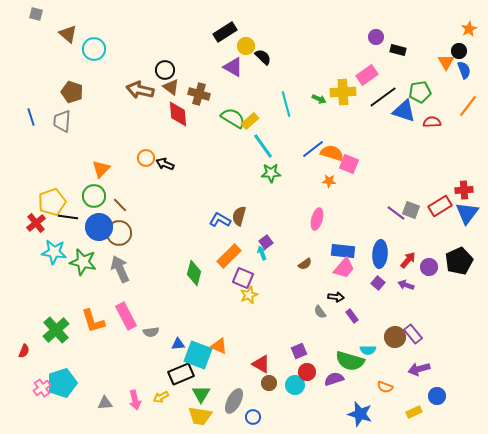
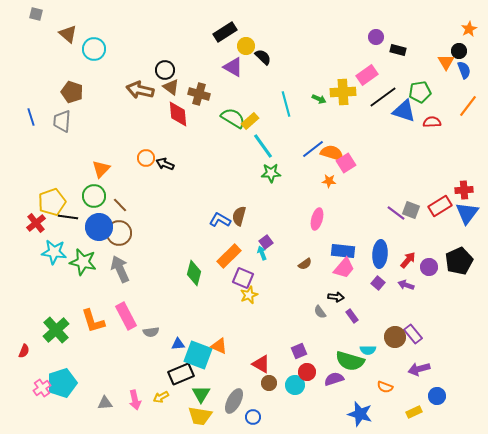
pink square at (349, 164): moved 3 px left, 1 px up; rotated 36 degrees clockwise
